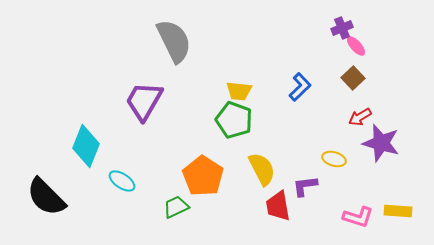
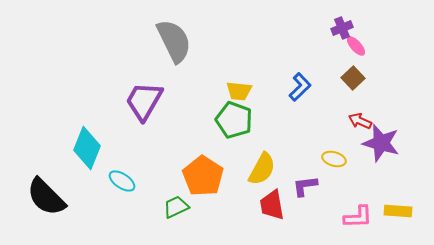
red arrow: moved 4 px down; rotated 55 degrees clockwise
cyan diamond: moved 1 px right, 2 px down
yellow semicircle: rotated 56 degrees clockwise
red trapezoid: moved 6 px left, 1 px up
pink L-shape: rotated 20 degrees counterclockwise
